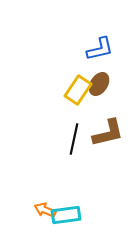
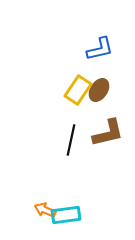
brown ellipse: moved 6 px down
black line: moved 3 px left, 1 px down
